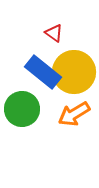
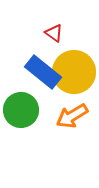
green circle: moved 1 px left, 1 px down
orange arrow: moved 2 px left, 2 px down
